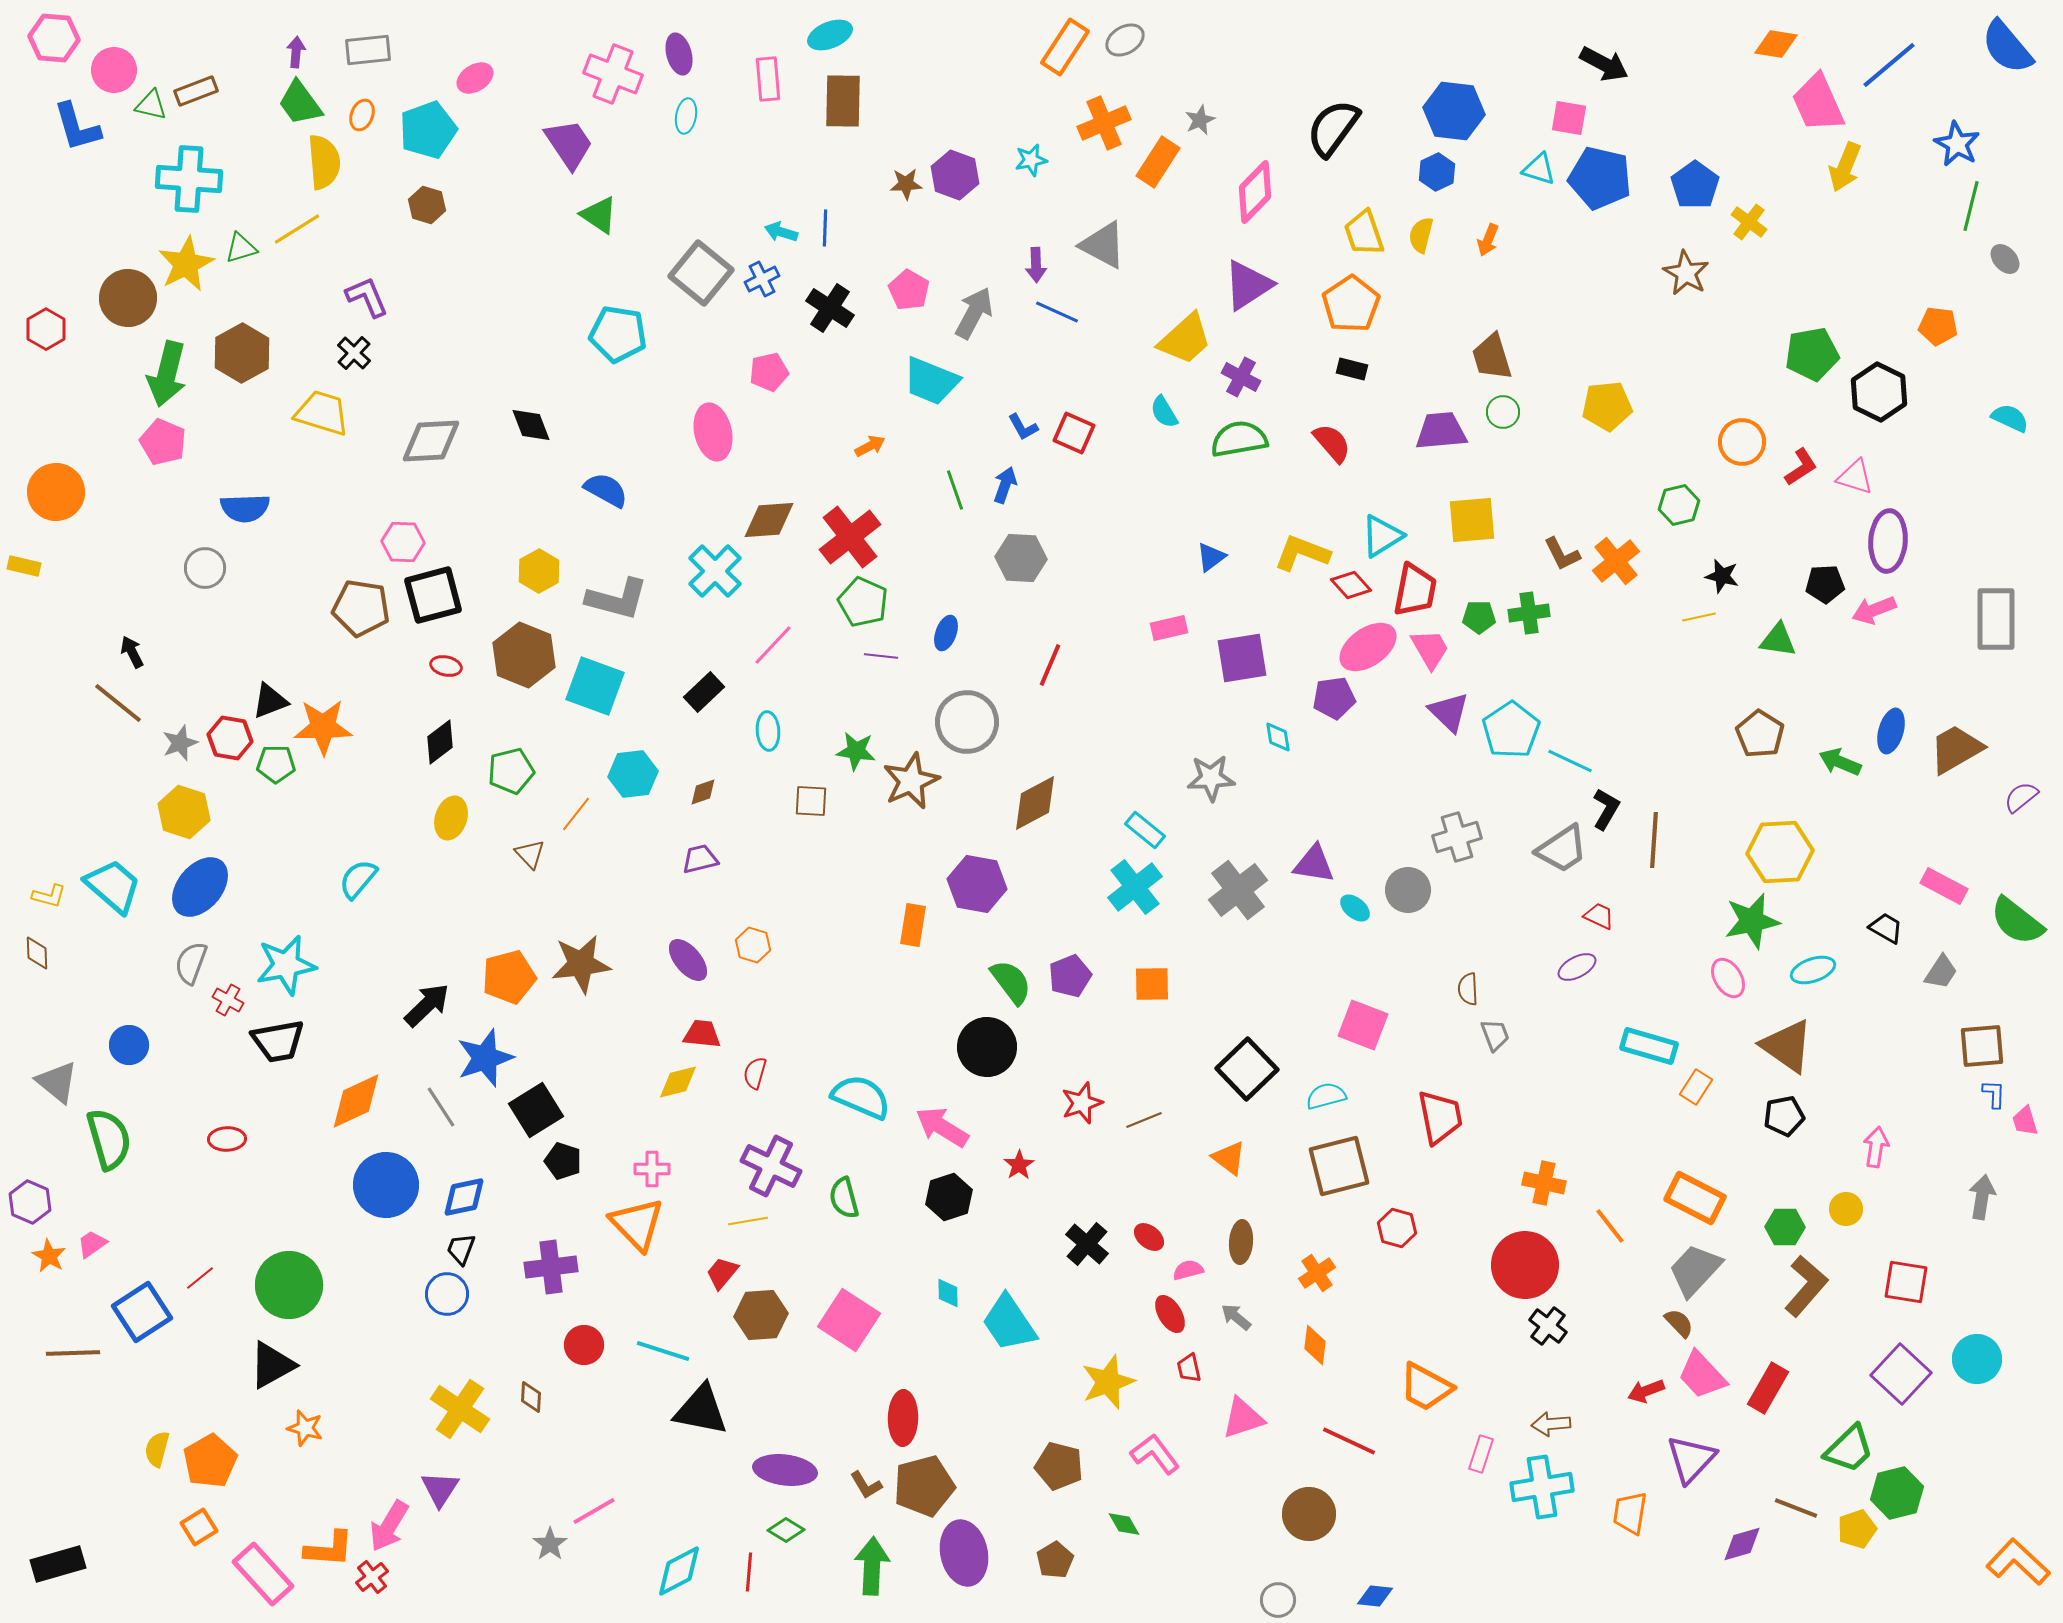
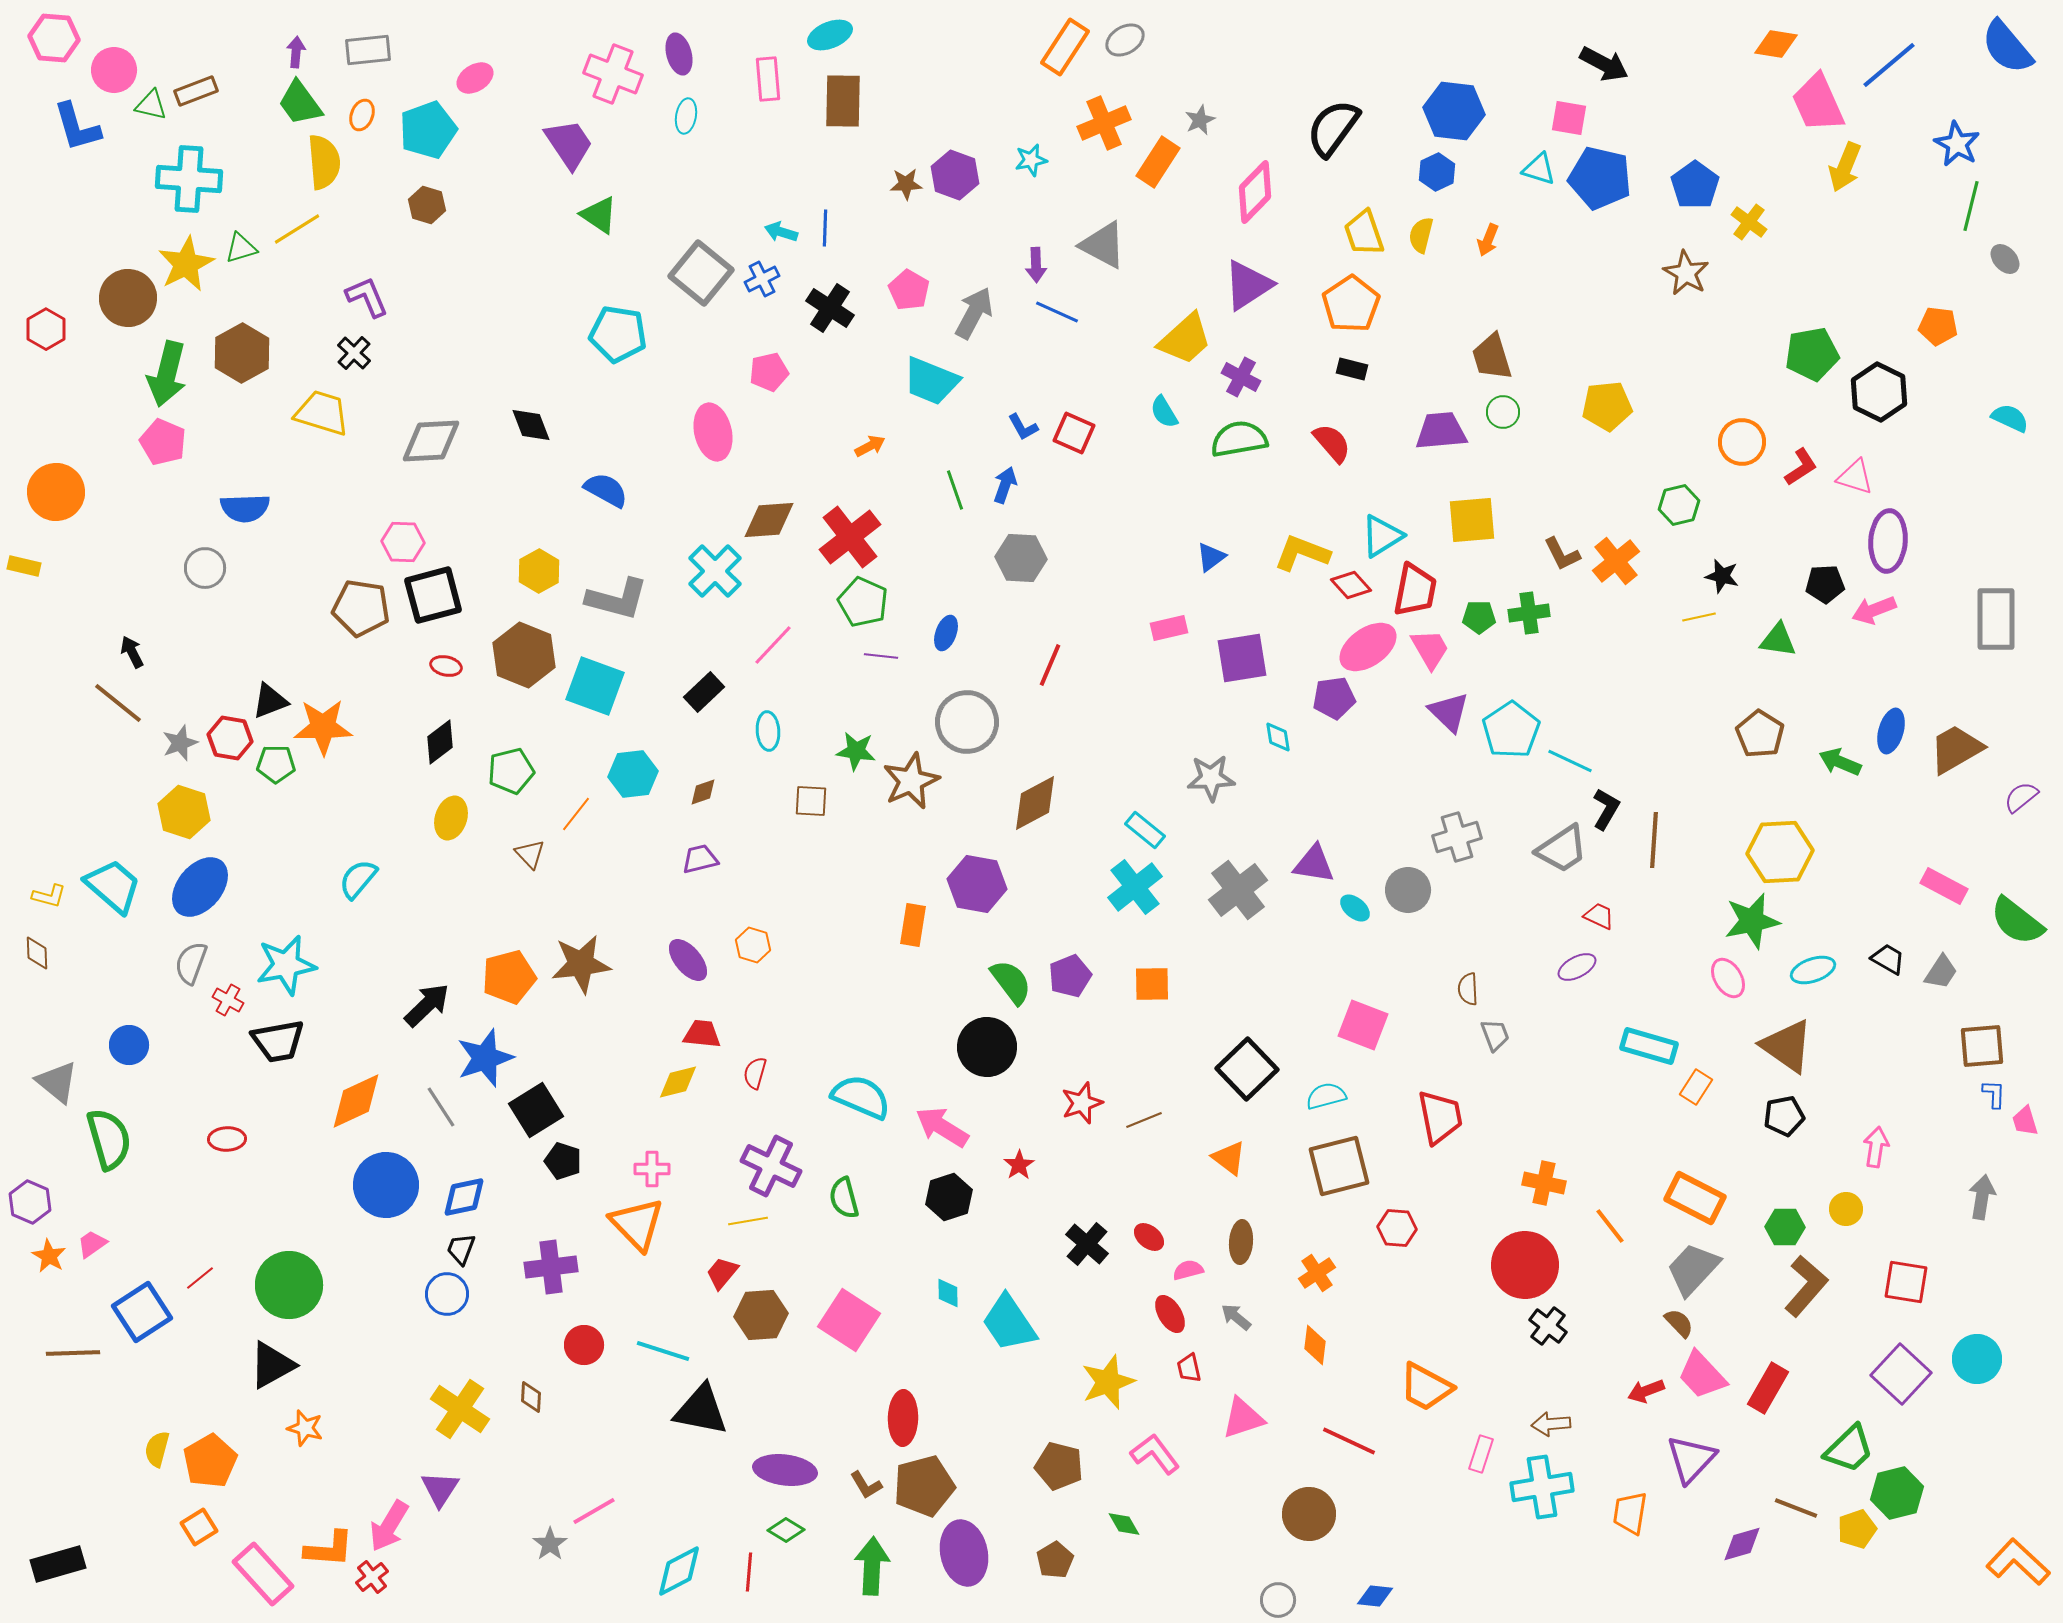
black trapezoid at (1886, 928): moved 2 px right, 31 px down
red hexagon at (1397, 1228): rotated 12 degrees counterclockwise
gray trapezoid at (1695, 1270): moved 2 px left, 1 px up
